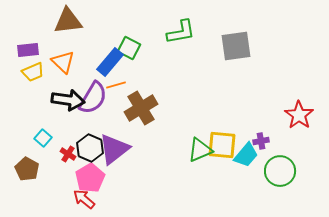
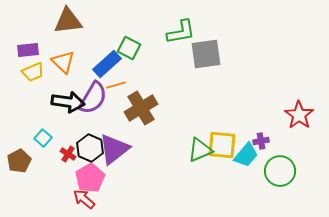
gray square: moved 30 px left, 8 px down
blue rectangle: moved 3 px left, 2 px down; rotated 8 degrees clockwise
black arrow: moved 2 px down
brown pentagon: moved 8 px left, 8 px up; rotated 15 degrees clockwise
